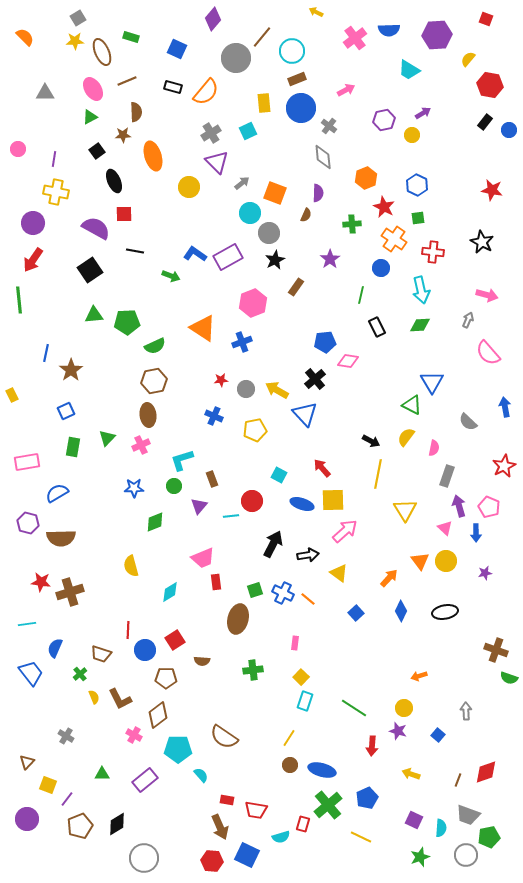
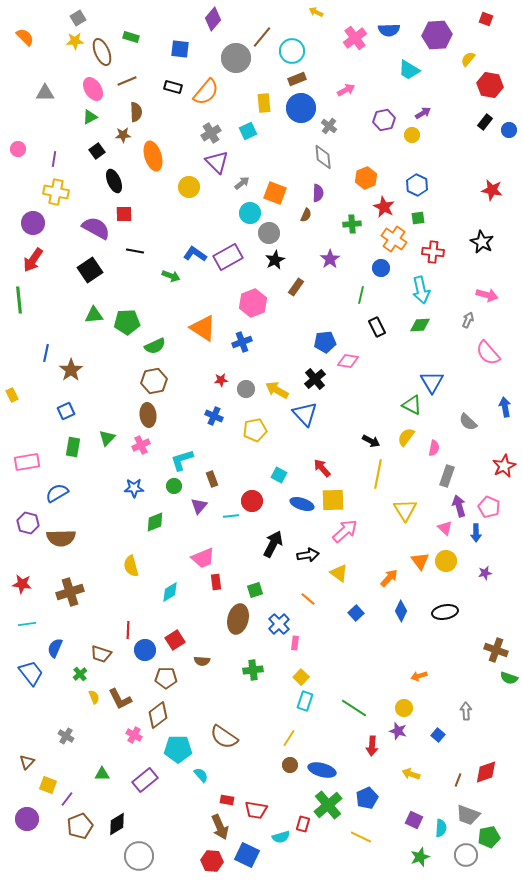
blue square at (177, 49): moved 3 px right; rotated 18 degrees counterclockwise
red star at (41, 582): moved 19 px left, 2 px down
blue cross at (283, 593): moved 4 px left, 31 px down; rotated 20 degrees clockwise
gray circle at (144, 858): moved 5 px left, 2 px up
